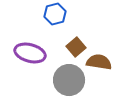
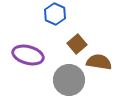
blue hexagon: rotated 20 degrees counterclockwise
brown square: moved 1 px right, 3 px up
purple ellipse: moved 2 px left, 2 px down
